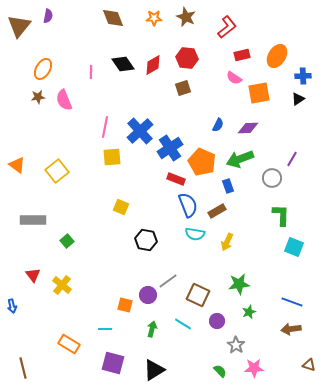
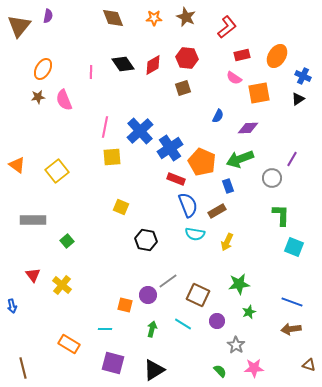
blue cross at (303, 76): rotated 28 degrees clockwise
blue semicircle at (218, 125): moved 9 px up
